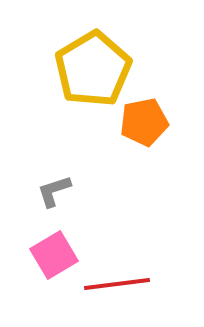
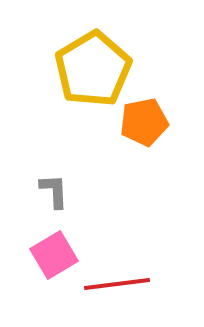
gray L-shape: rotated 105 degrees clockwise
